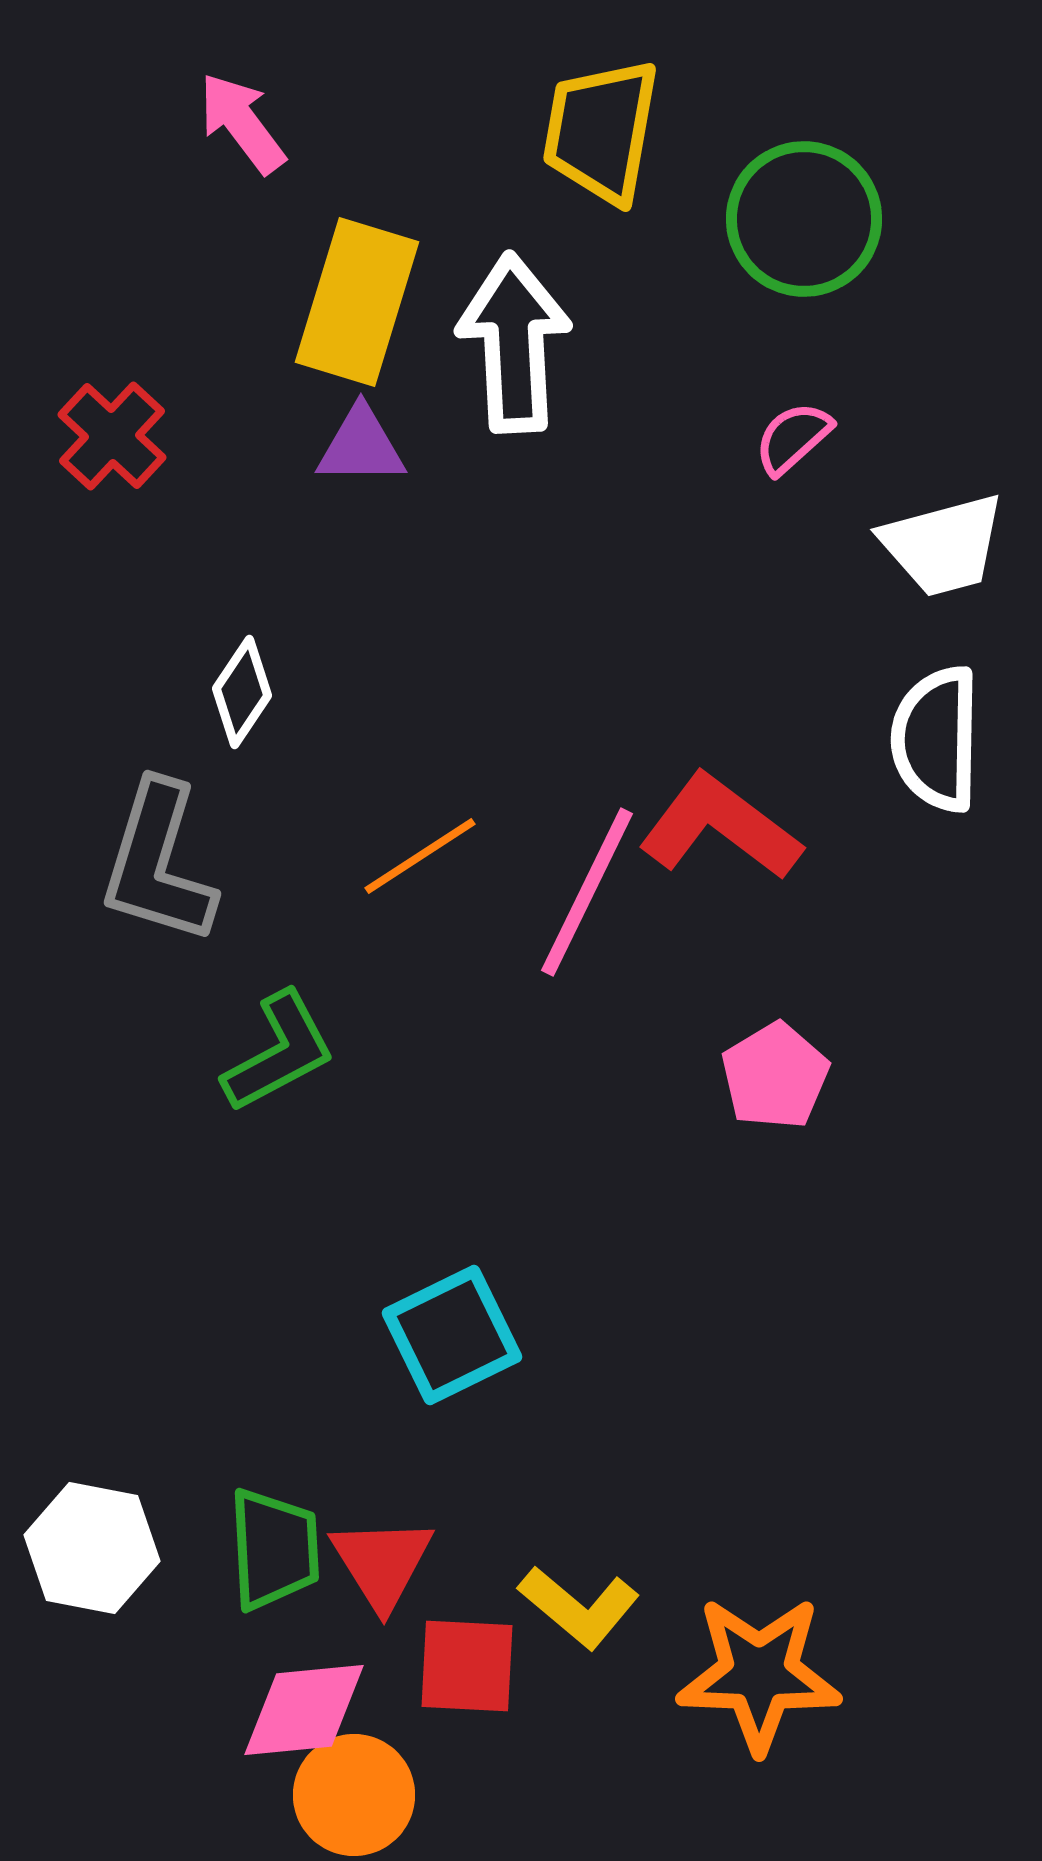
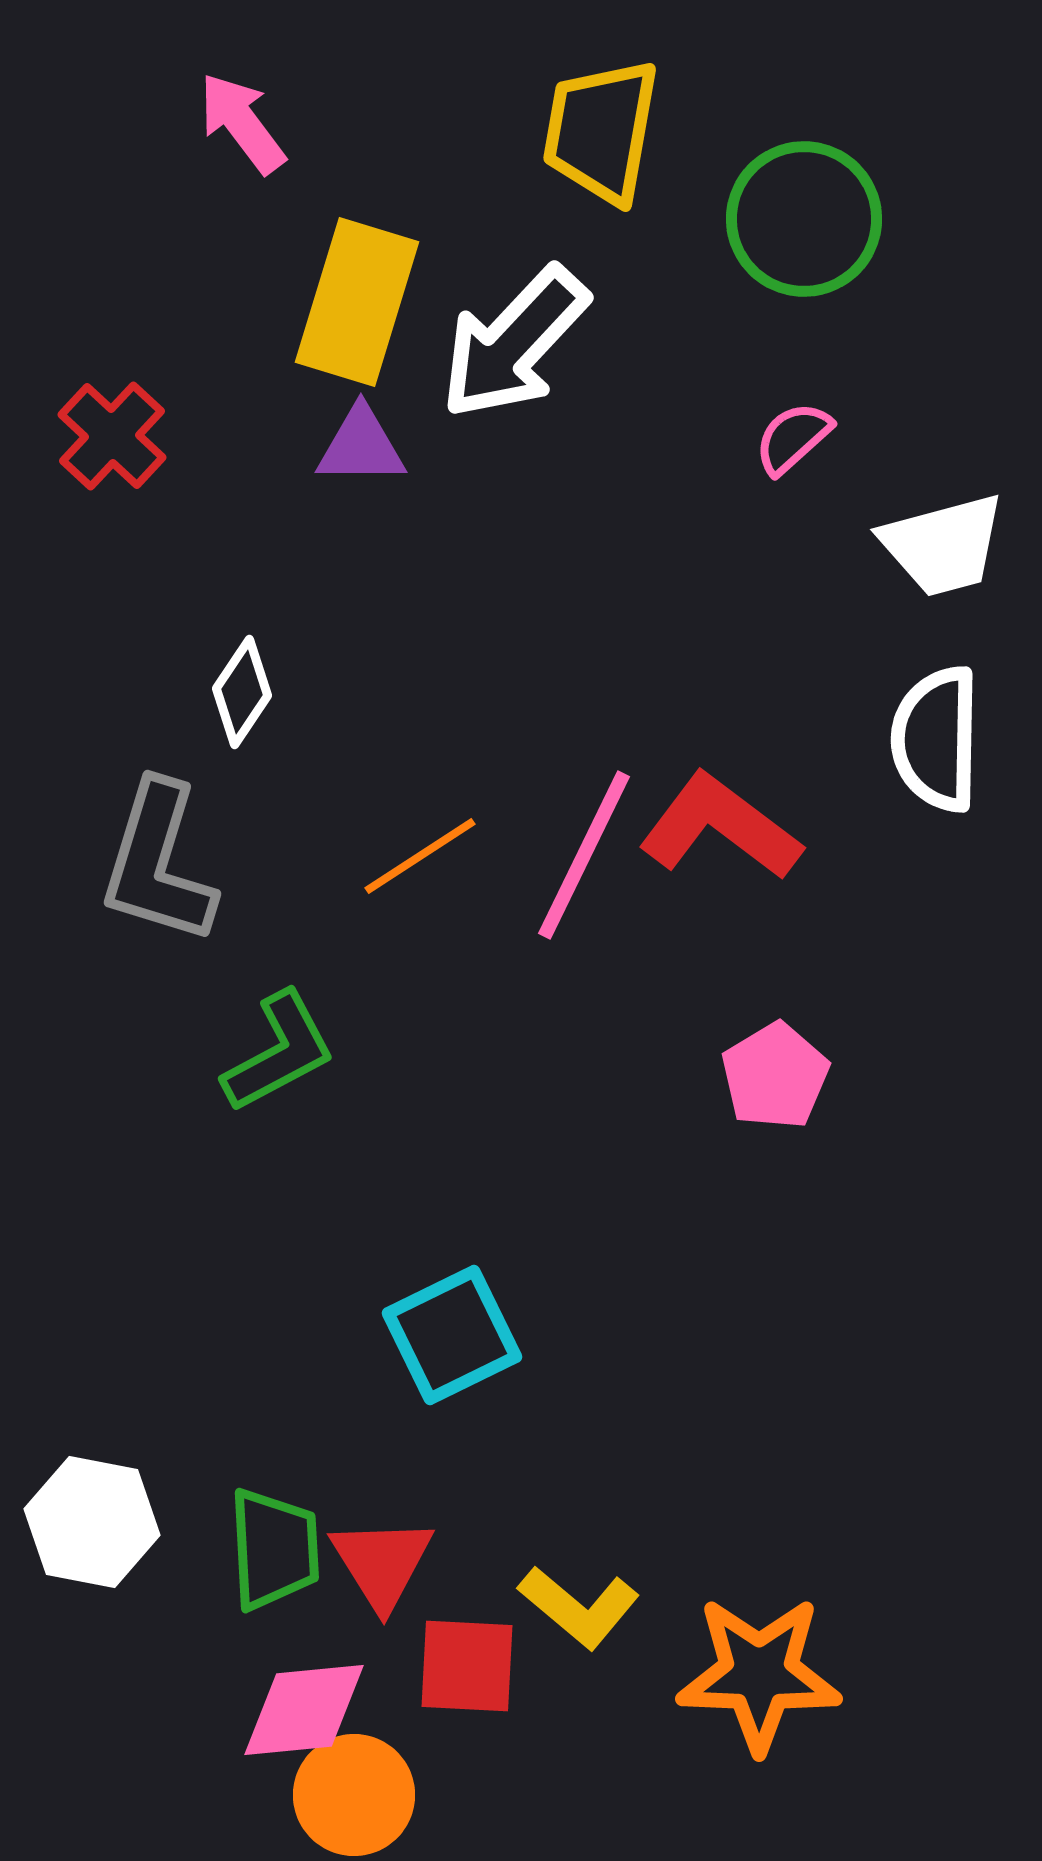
white arrow: rotated 134 degrees counterclockwise
pink line: moved 3 px left, 37 px up
white hexagon: moved 26 px up
